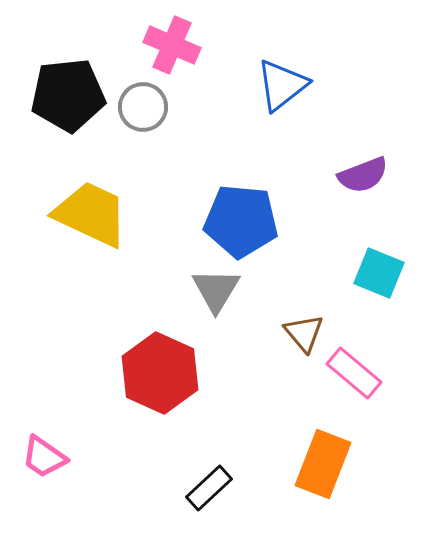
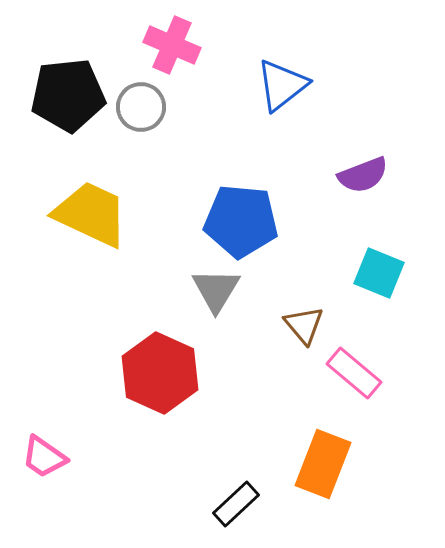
gray circle: moved 2 px left
brown triangle: moved 8 px up
black rectangle: moved 27 px right, 16 px down
